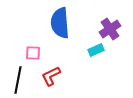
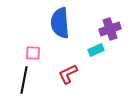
purple cross: rotated 15 degrees clockwise
red L-shape: moved 17 px right, 2 px up
black line: moved 6 px right
